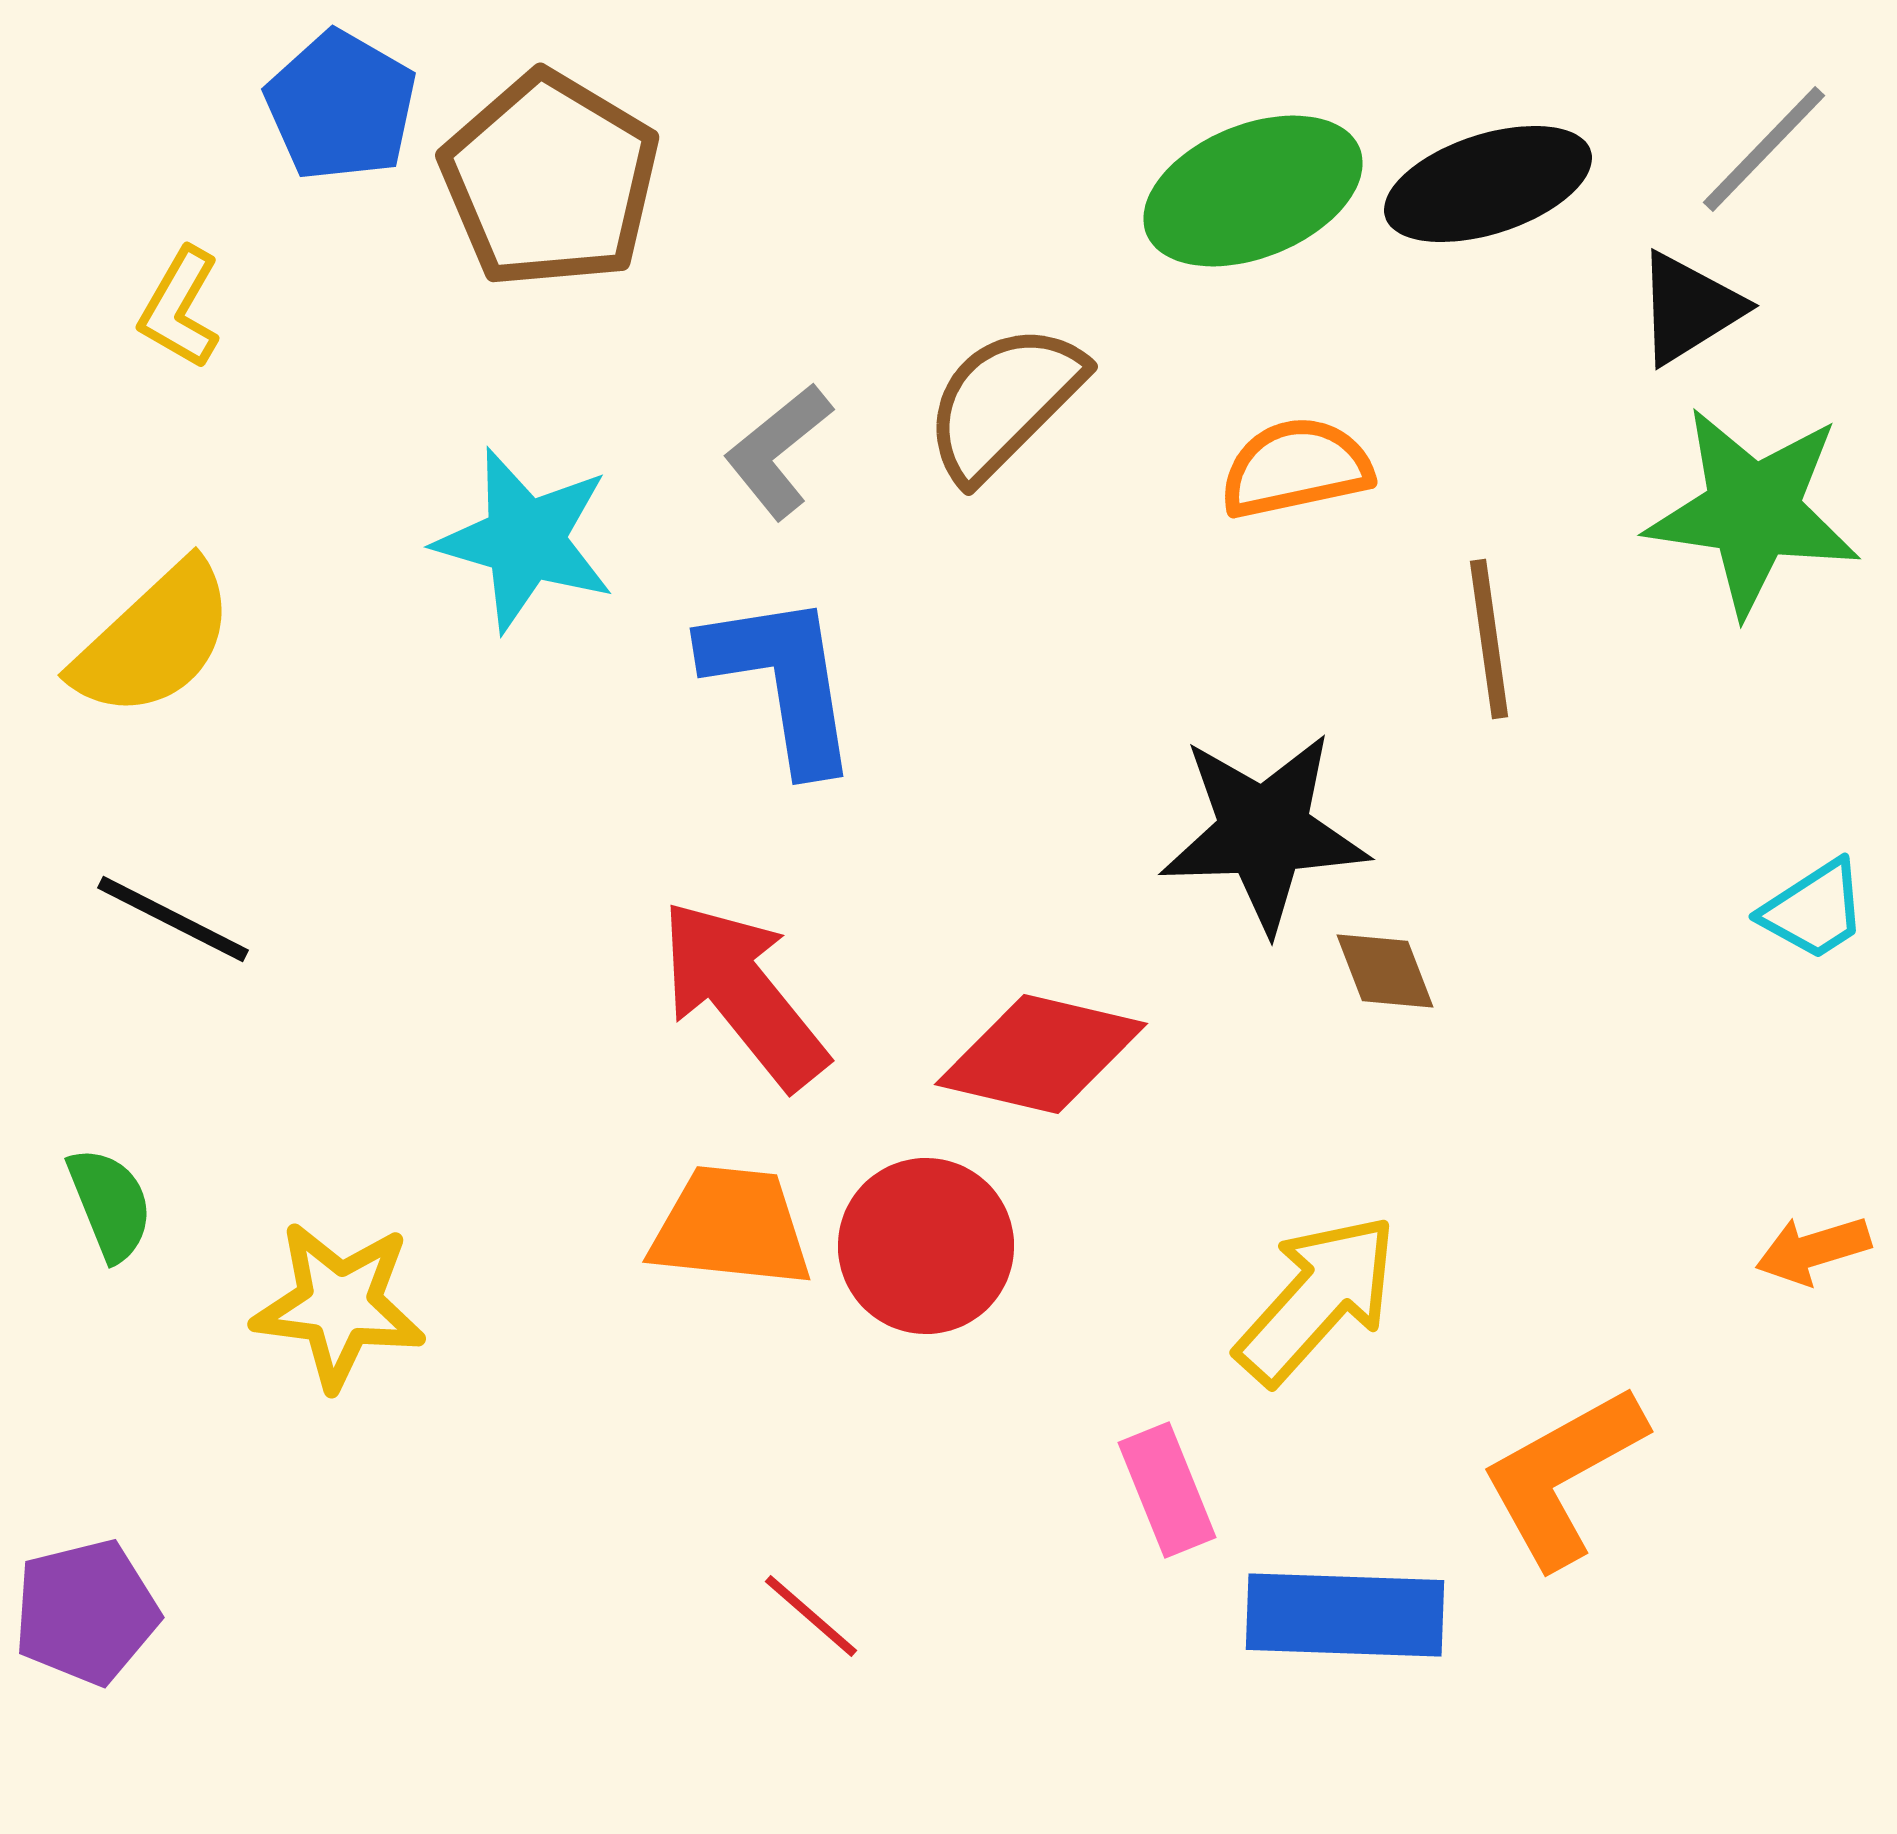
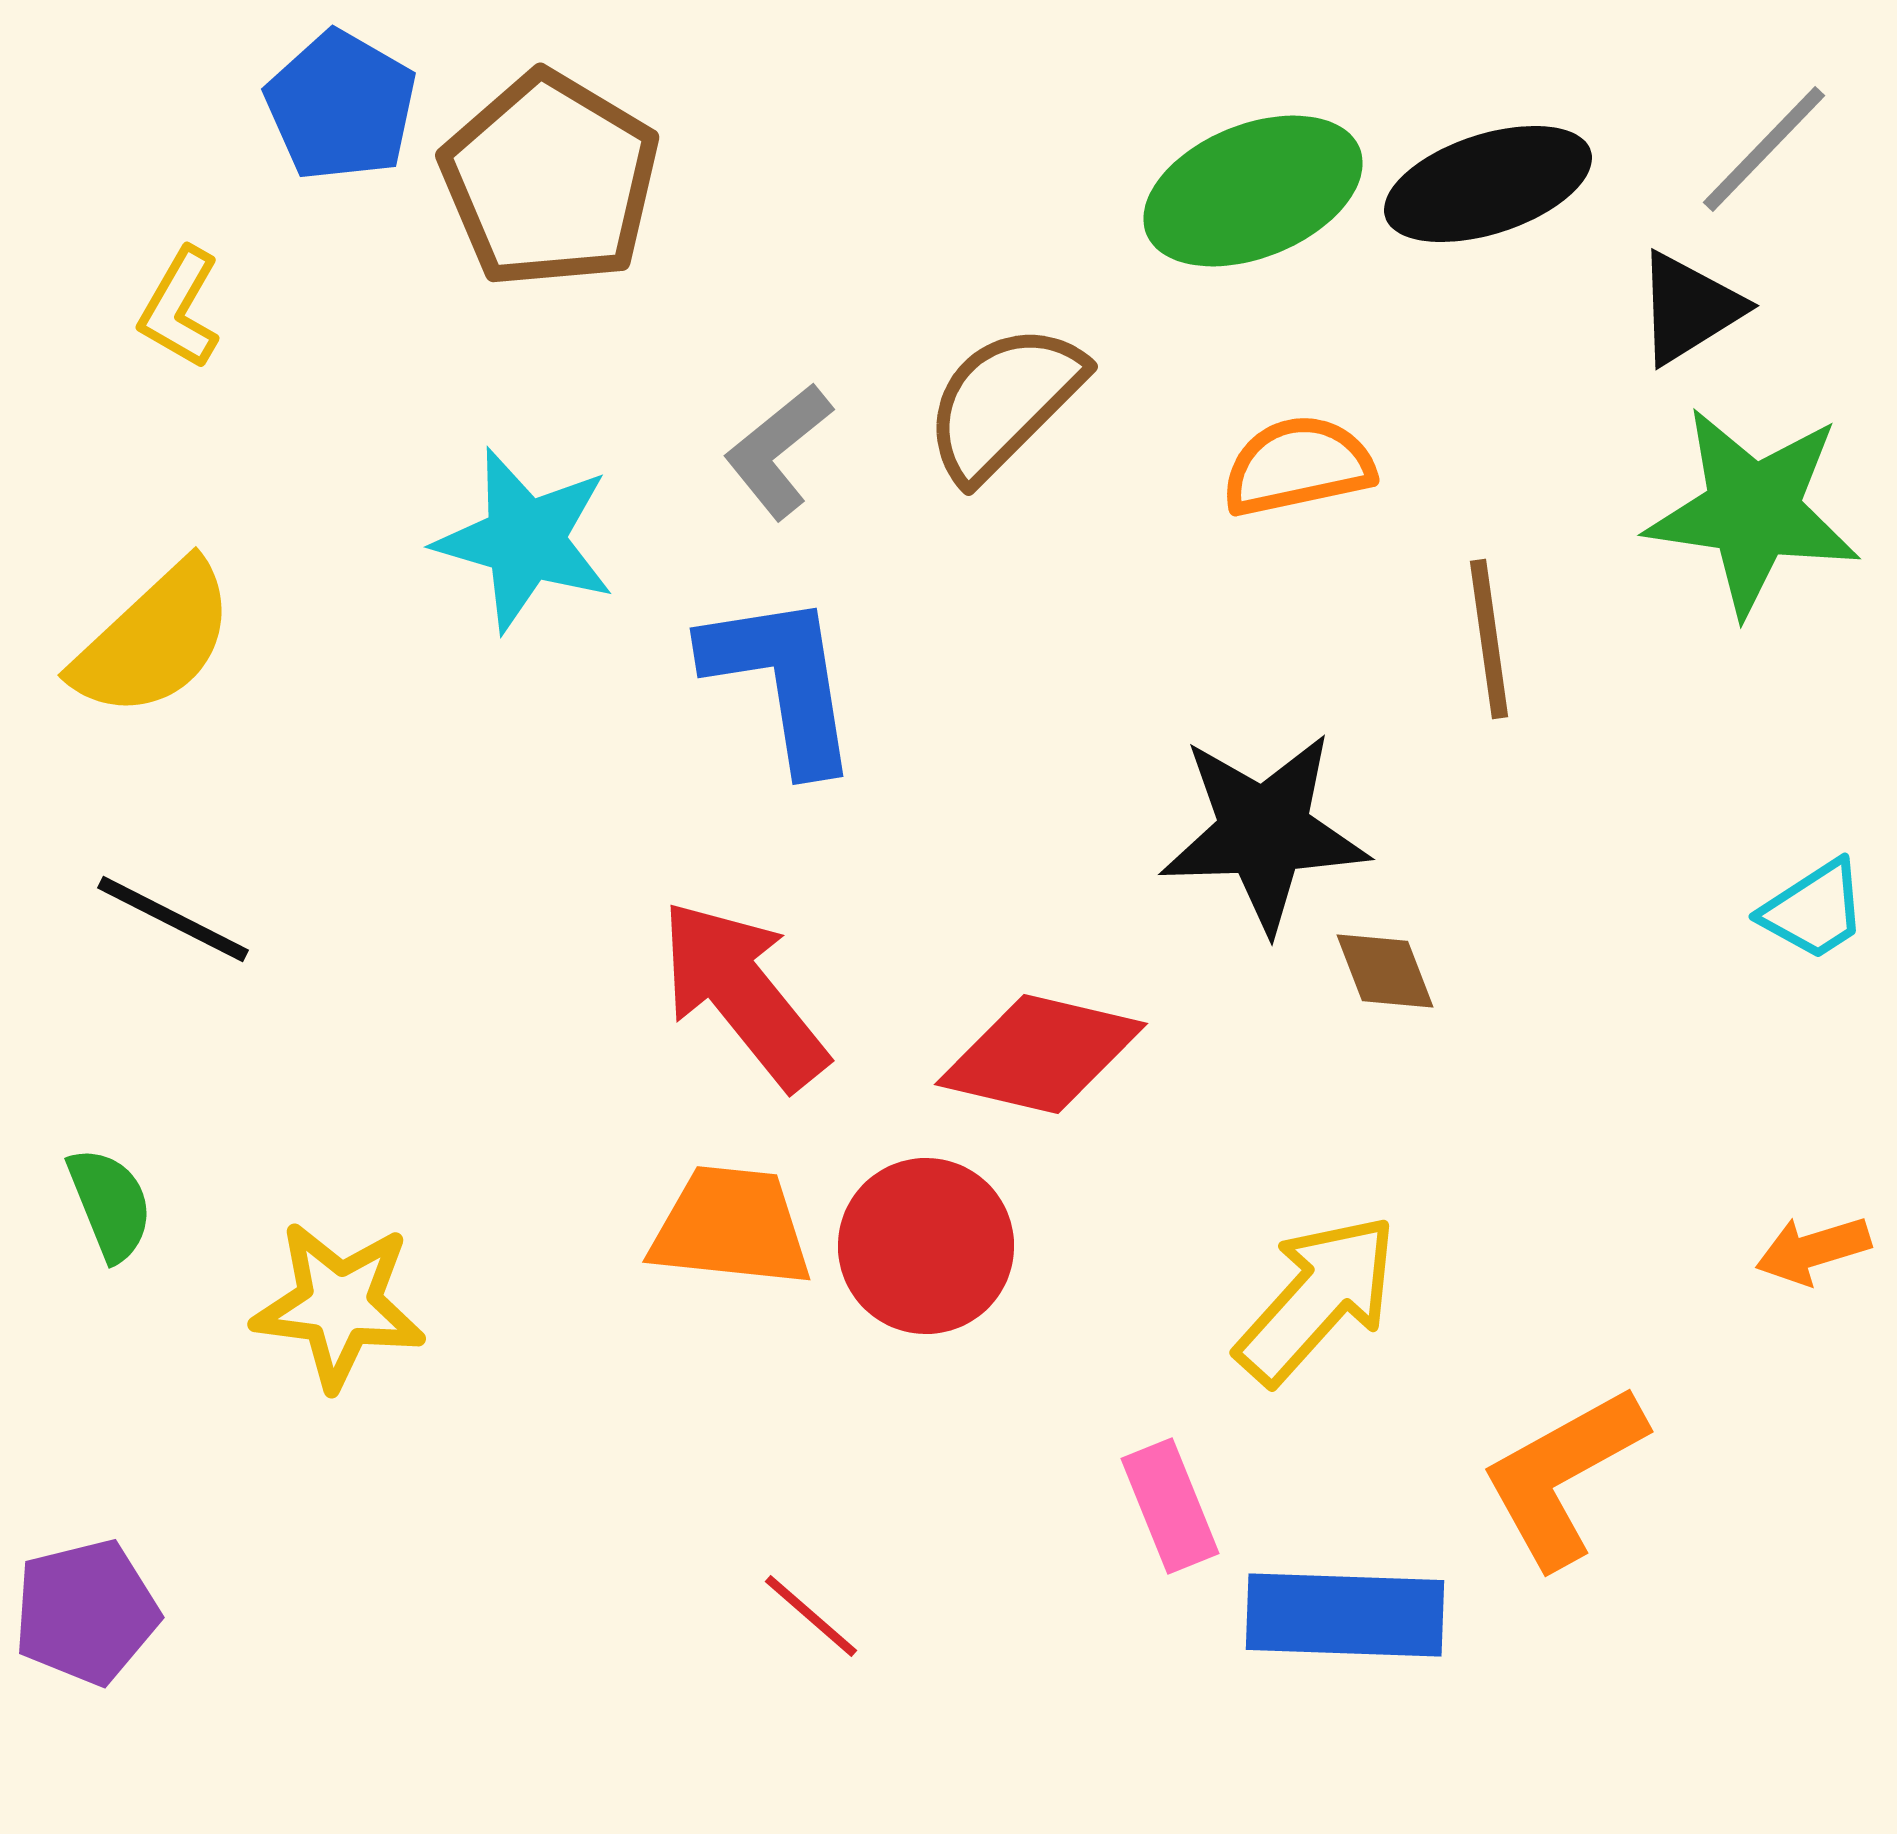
orange semicircle: moved 2 px right, 2 px up
pink rectangle: moved 3 px right, 16 px down
